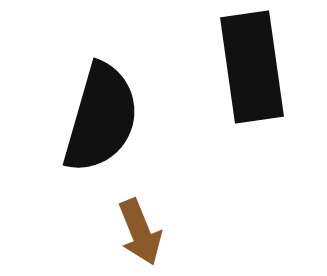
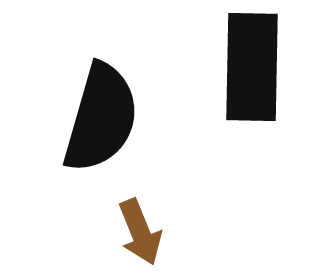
black rectangle: rotated 9 degrees clockwise
